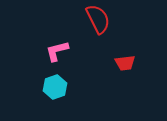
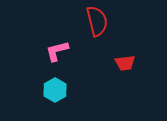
red semicircle: moved 1 px left, 2 px down; rotated 12 degrees clockwise
cyan hexagon: moved 3 px down; rotated 10 degrees counterclockwise
